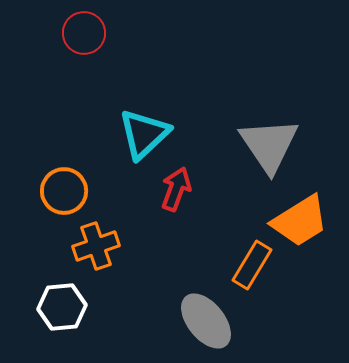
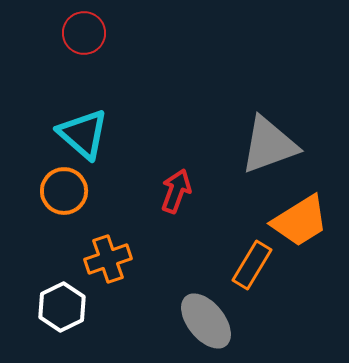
cyan triangle: moved 61 px left; rotated 36 degrees counterclockwise
gray triangle: rotated 44 degrees clockwise
red arrow: moved 2 px down
orange cross: moved 12 px right, 13 px down
white hexagon: rotated 21 degrees counterclockwise
